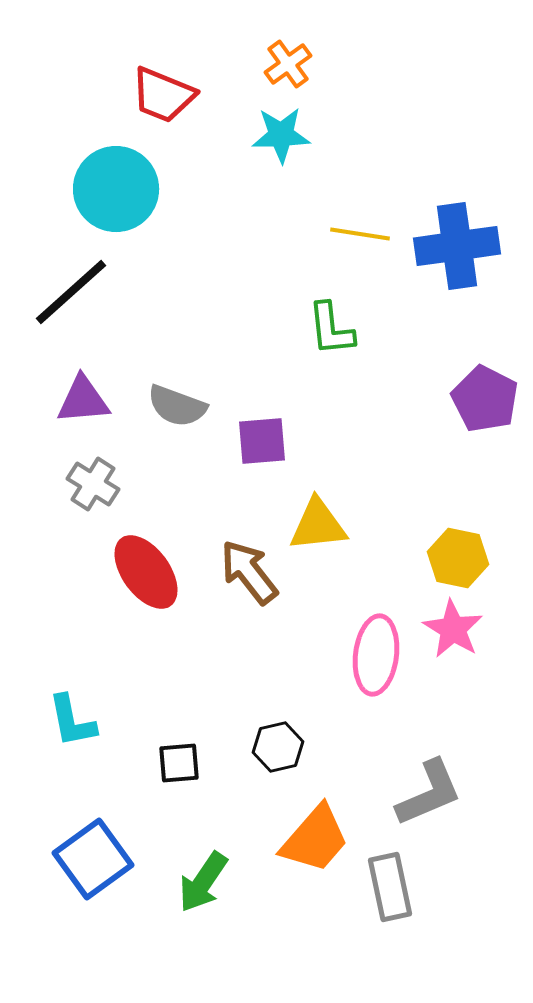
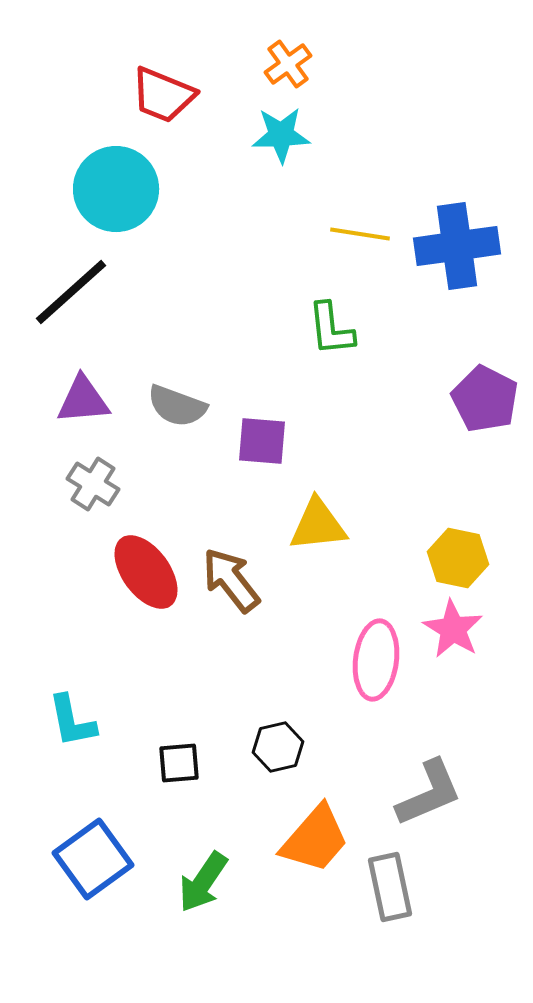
purple square: rotated 10 degrees clockwise
brown arrow: moved 18 px left, 8 px down
pink ellipse: moved 5 px down
